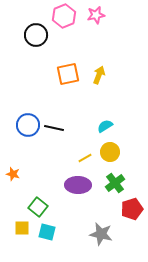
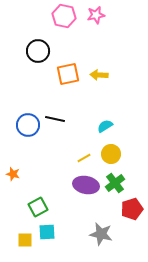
pink hexagon: rotated 25 degrees counterclockwise
black circle: moved 2 px right, 16 px down
yellow arrow: rotated 108 degrees counterclockwise
black line: moved 1 px right, 9 px up
yellow circle: moved 1 px right, 2 px down
yellow line: moved 1 px left
purple ellipse: moved 8 px right; rotated 10 degrees clockwise
green square: rotated 24 degrees clockwise
yellow square: moved 3 px right, 12 px down
cyan square: rotated 18 degrees counterclockwise
